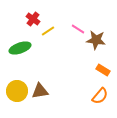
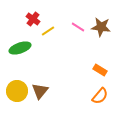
pink line: moved 2 px up
brown star: moved 5 px right, 13 px up
orange rectangle: moved 3 px left
brown triangle: rotated 42 degrees counterclockwise
